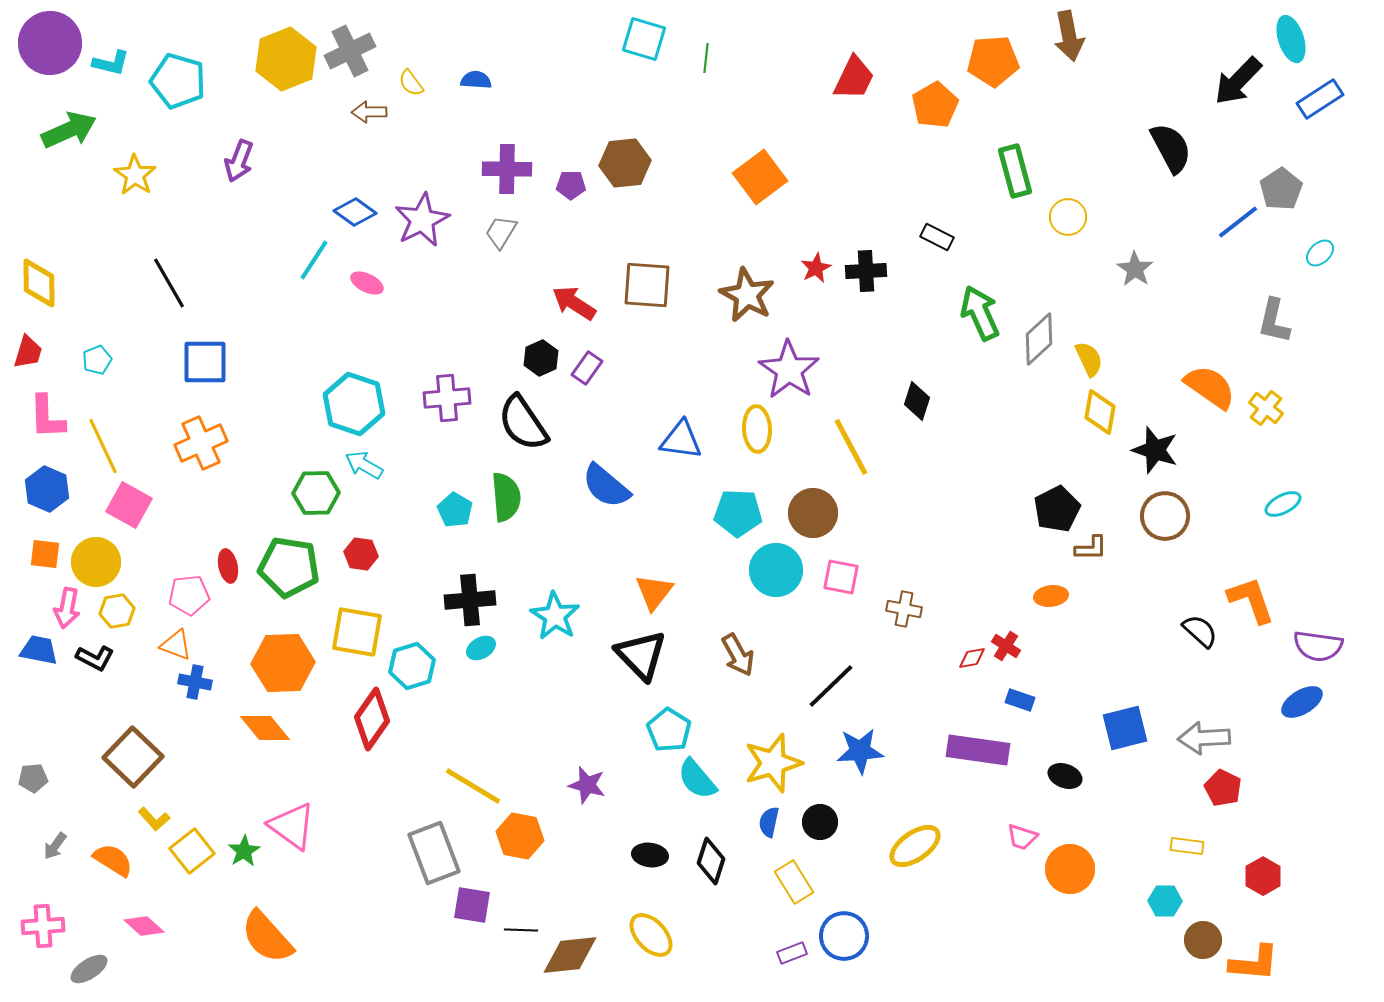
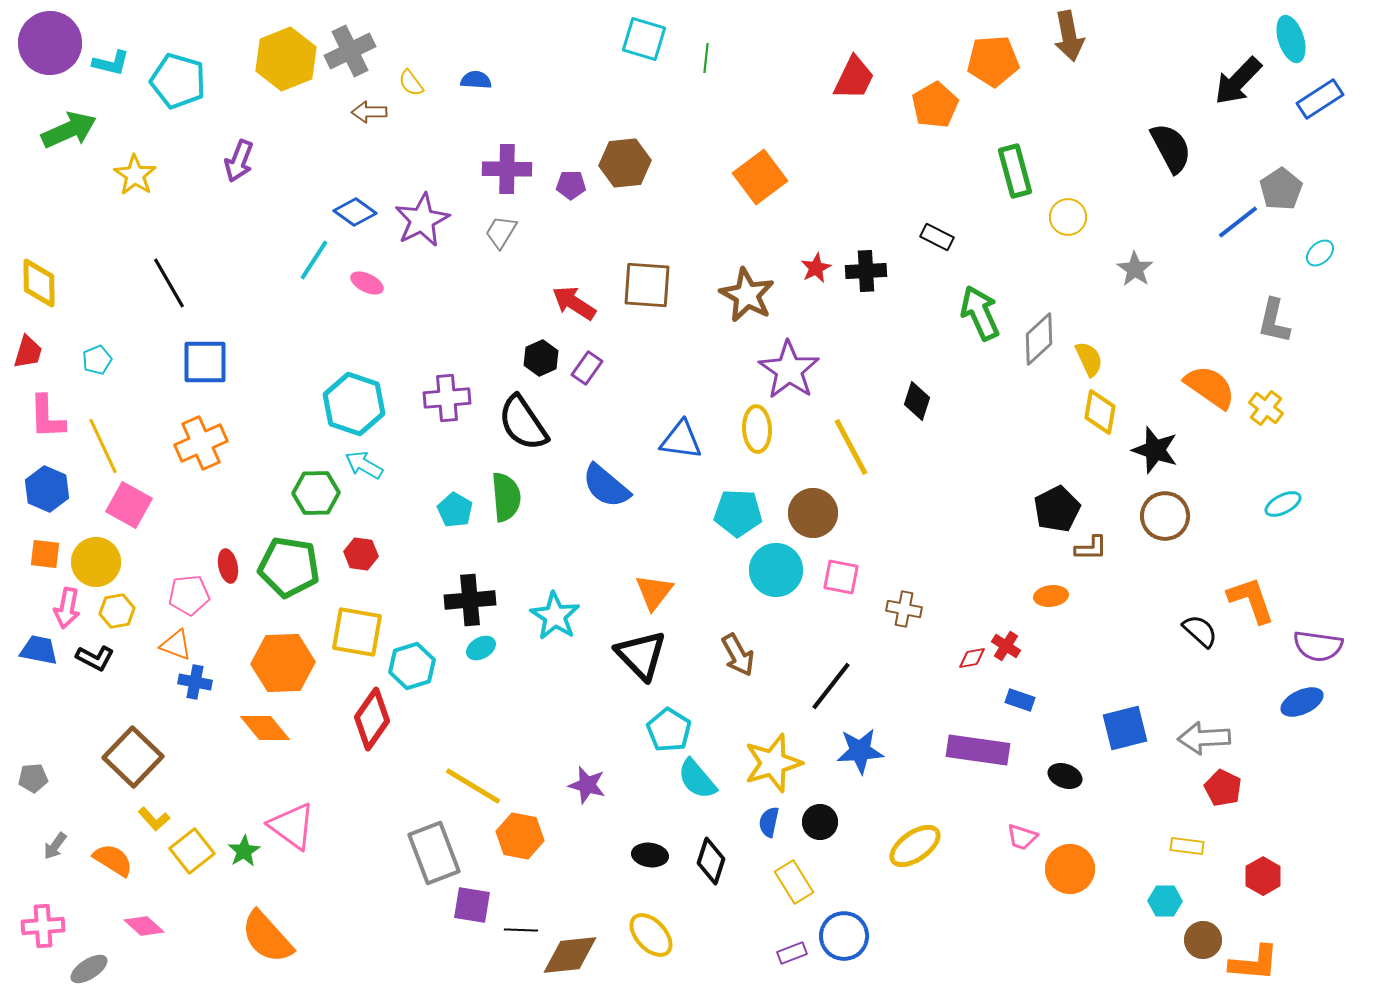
black line at (831, 686): rotated 8 degrees counterclockwise
blue ellipse at (1302, 702): rotated 6 degrees clockwise
